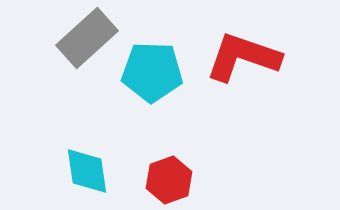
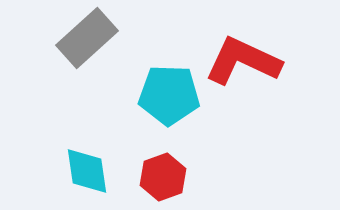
red L-shape: moved 4 px down; rotated 6 degrees clockwise
cyan pentagon: moved 17 px right, 23 px down
red hexagon: moved 6 px left, 3 px up
